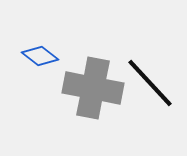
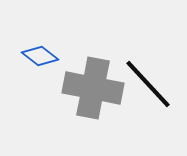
black line: moved 2 px left, 1 px down
